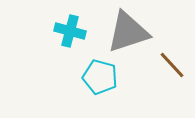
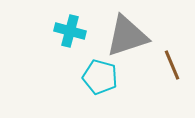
gray triangle: moved 1 px left, 4 px down
brown line: rotated 20 degrees clockwise
